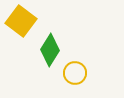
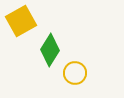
yellow square: rotated 24 degrees clockwise
